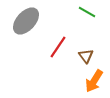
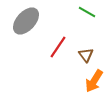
brown triangle: moved 1 px up
